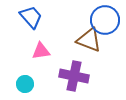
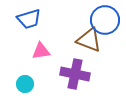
blue trapezoid: moved 2 px left, 2 px down; rotated 115 degrees clockwise
purple cross: moved 1 px right, 2 px up
